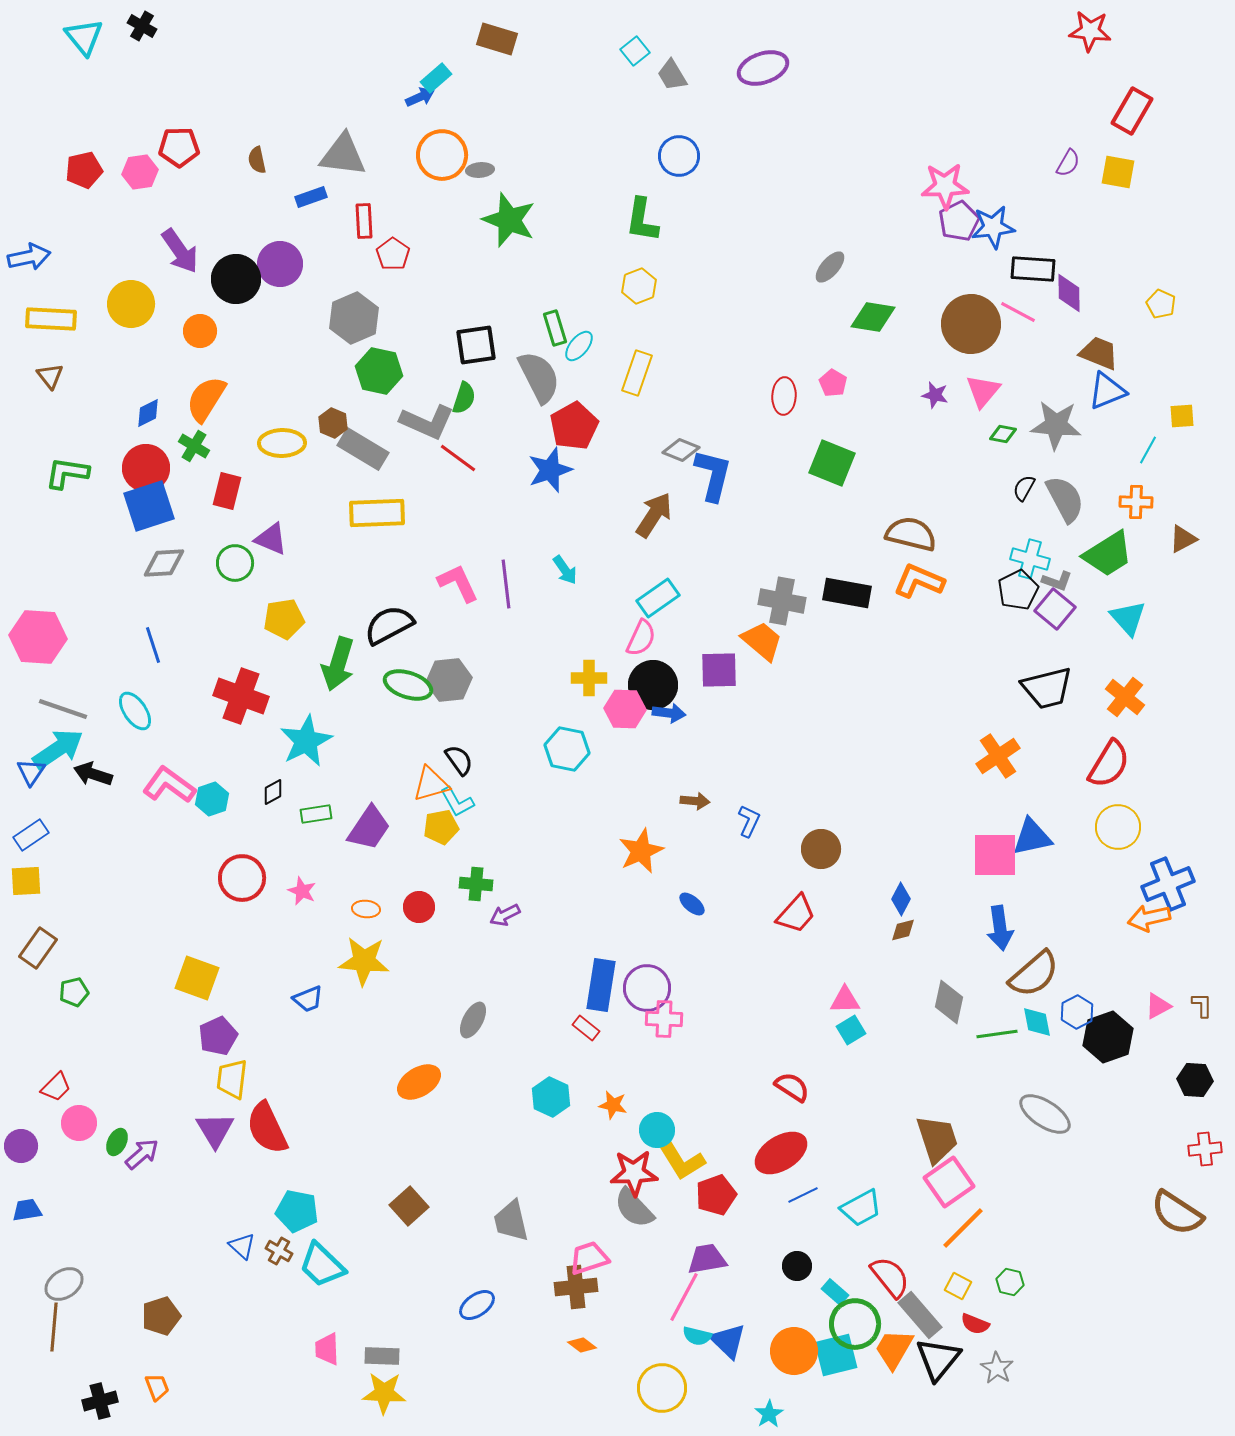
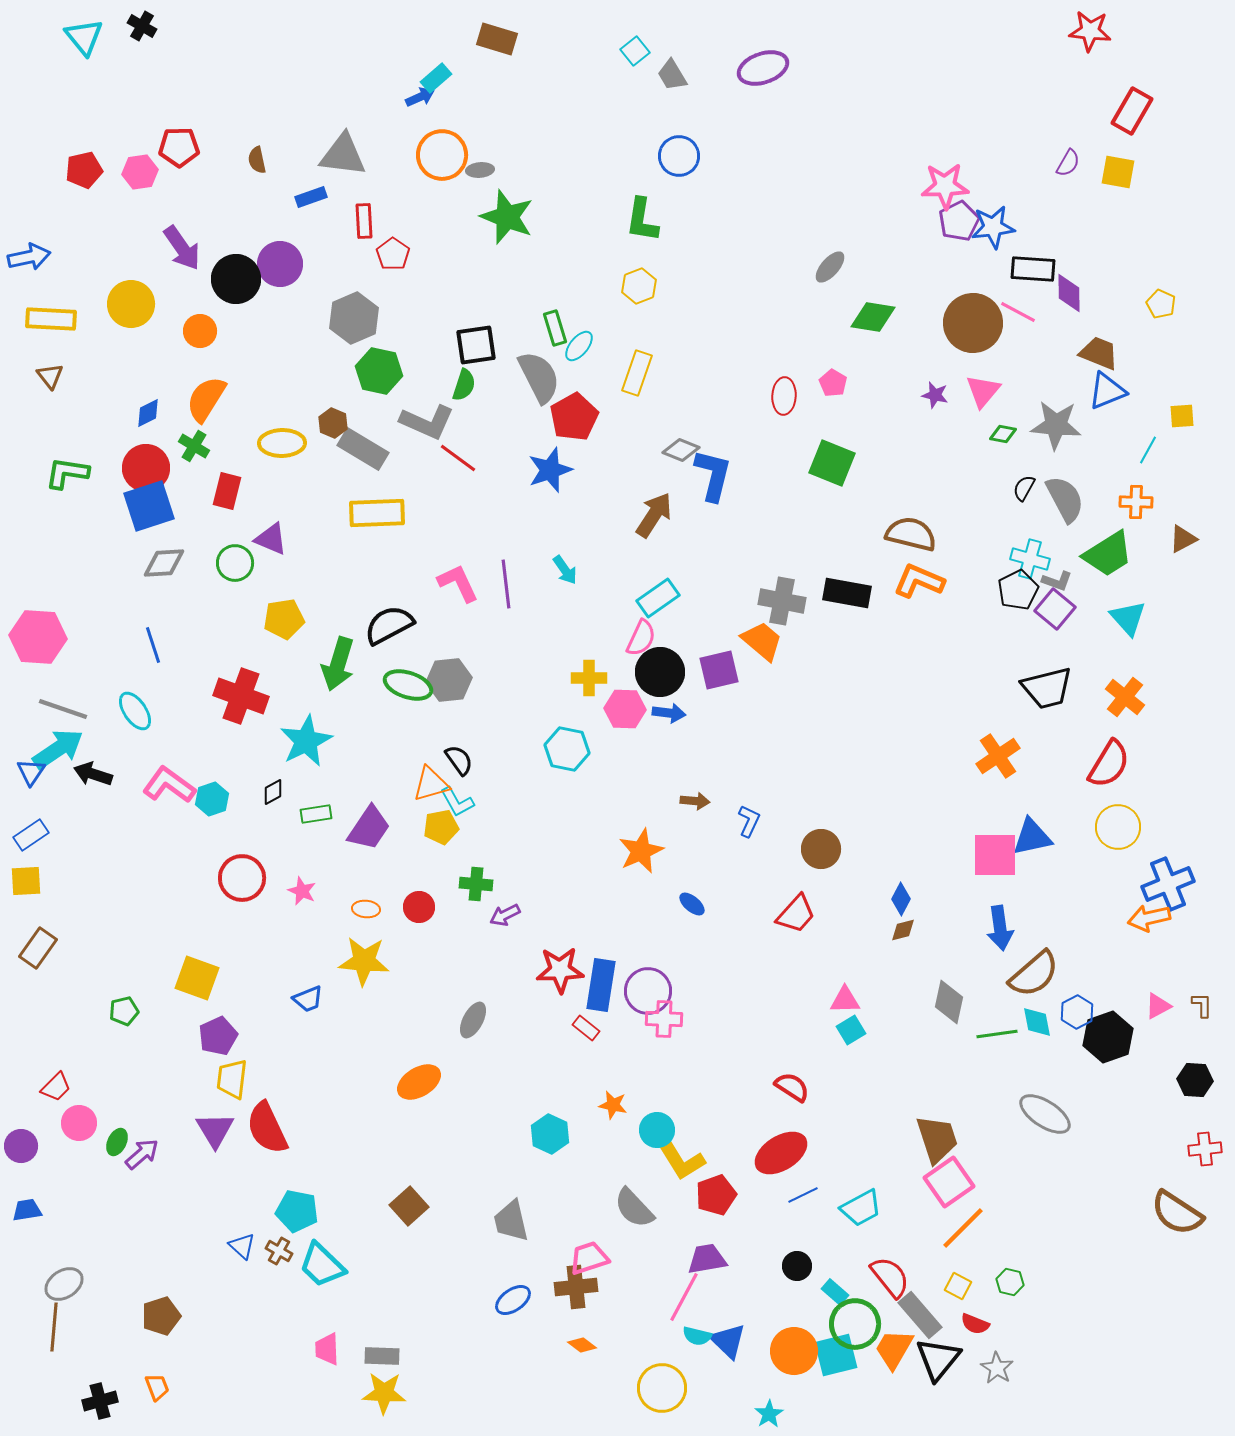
green star at (509, 220): moved 2 px left, 3 px up
purple arrow at (180, 251): moved 2 px right, 3 px up
brown circle at (971, 324): moved 2 px right, 1 px up
green semicircle at (464, 398): moved 13 px up
red pentagon at (574, 426): moved 9 px up
purple square at (719, 670): rotated 12 degrees counterclockwise
black circle at (653, 685): moved 7 px right, 13 px up
purple circle at (647, 988): moved 1 px right, 3 px down
green pentagon at (74, 992): moved 50 px right, 19 px down
cyan hexagon at (551, 1097): moved 1 px left, 37 px down
red star at (634, 1173): moved 74 px left, 203 px up
blue ellipse at (477, 1305): moved 36 px right, 5 px up
